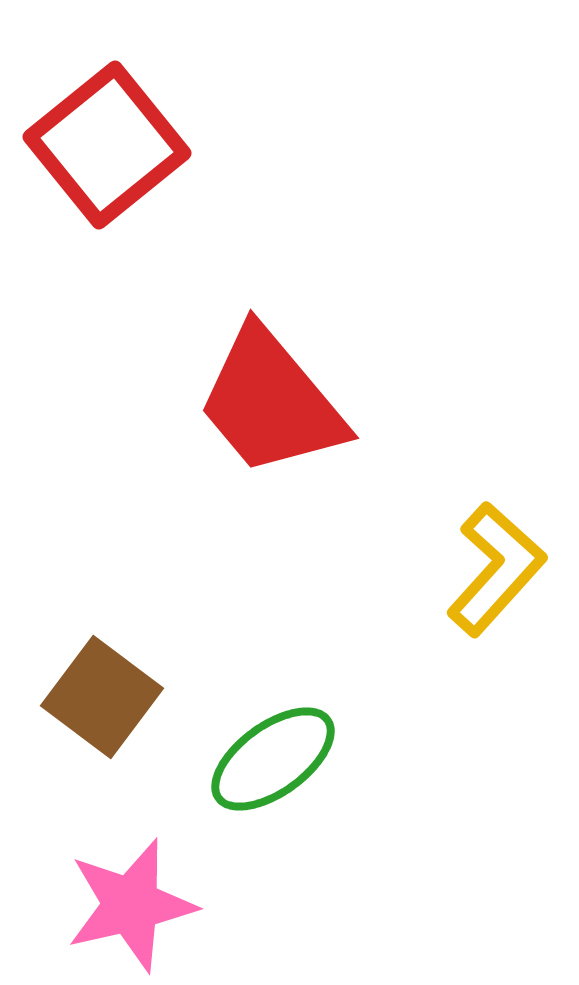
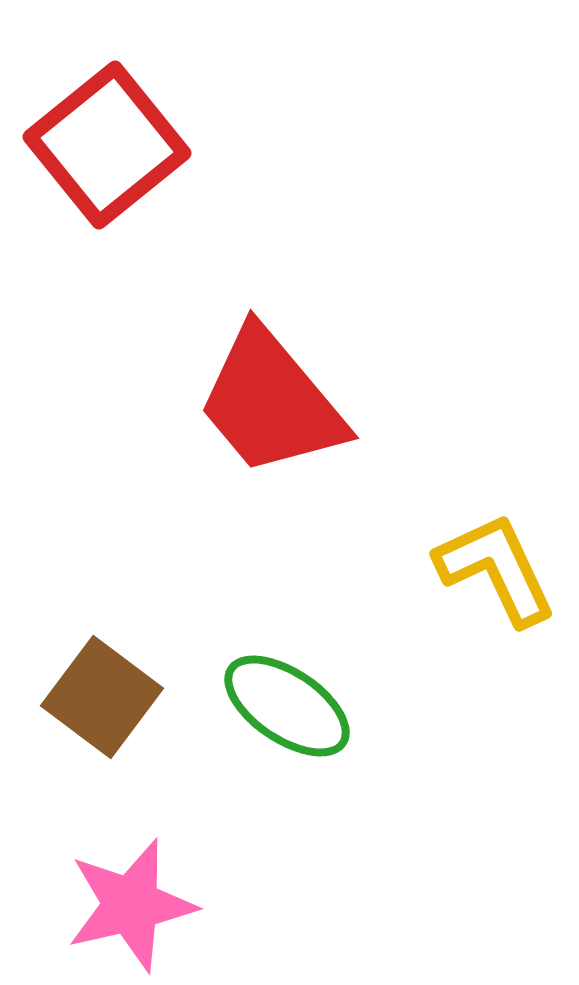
yellow L-shape: rotated 67 degrees counterclockwise
green ellipse: moved 14 px right, 53 px up; rotated 70 degrees clockwise
